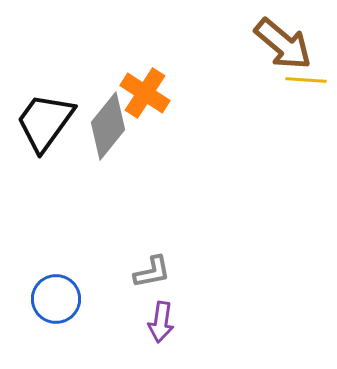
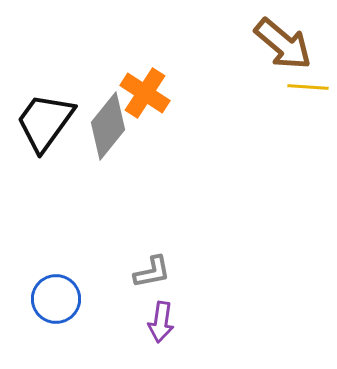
yellow line: moved 2 px right, 7 px down
